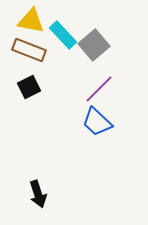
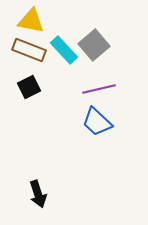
cyan rectangle: moved 1 px right, 15 px down
purple line: rotated 32 degrees clockwise
